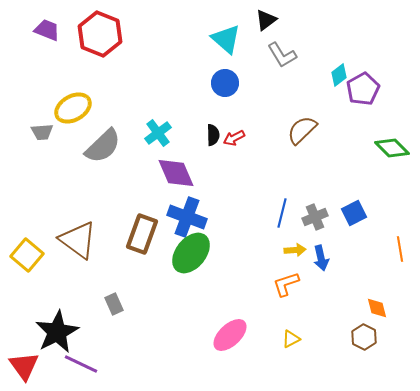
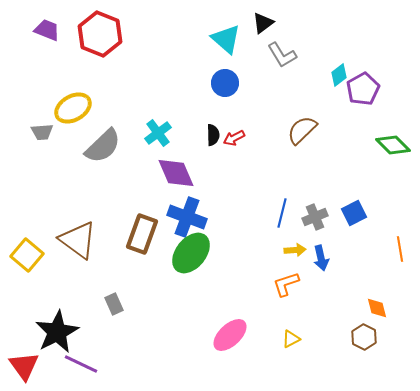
black triangle: moved 3 px left, 3 px down
green diamond: moved 1 px right, 3 px up
